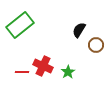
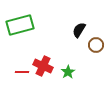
green rectangle: rotated 24 degrees clockwise
